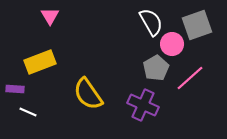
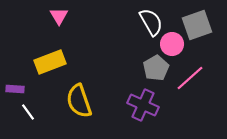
pink triangle: moved 9 px right
yellow rectangle: moved 10 px right
yellow semicircle: moved 9 px left, 7 px down; rotated 16 degrees clockwise
white line: rotated 30 degrees clockwise
